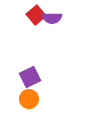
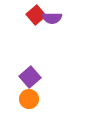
purple square: rotated 15 degrees counterclockwise
